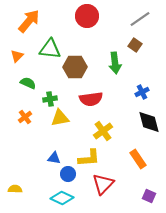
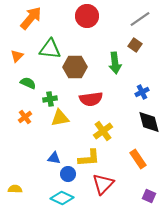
orange arrow: moved 2 px right, 3 px up
